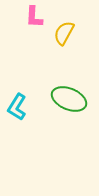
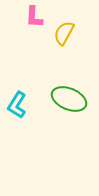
cyan L-shape: moved 2 px up
